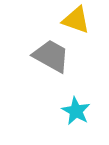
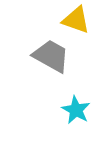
cyan star: moved 1 px up
